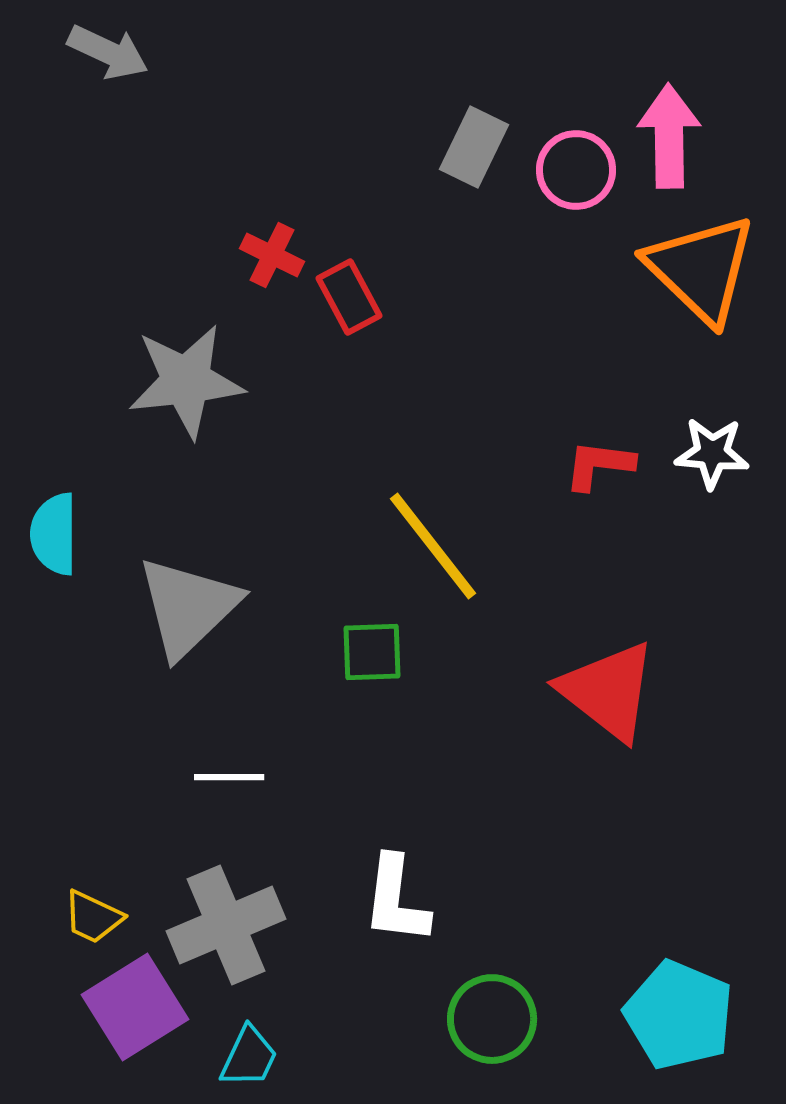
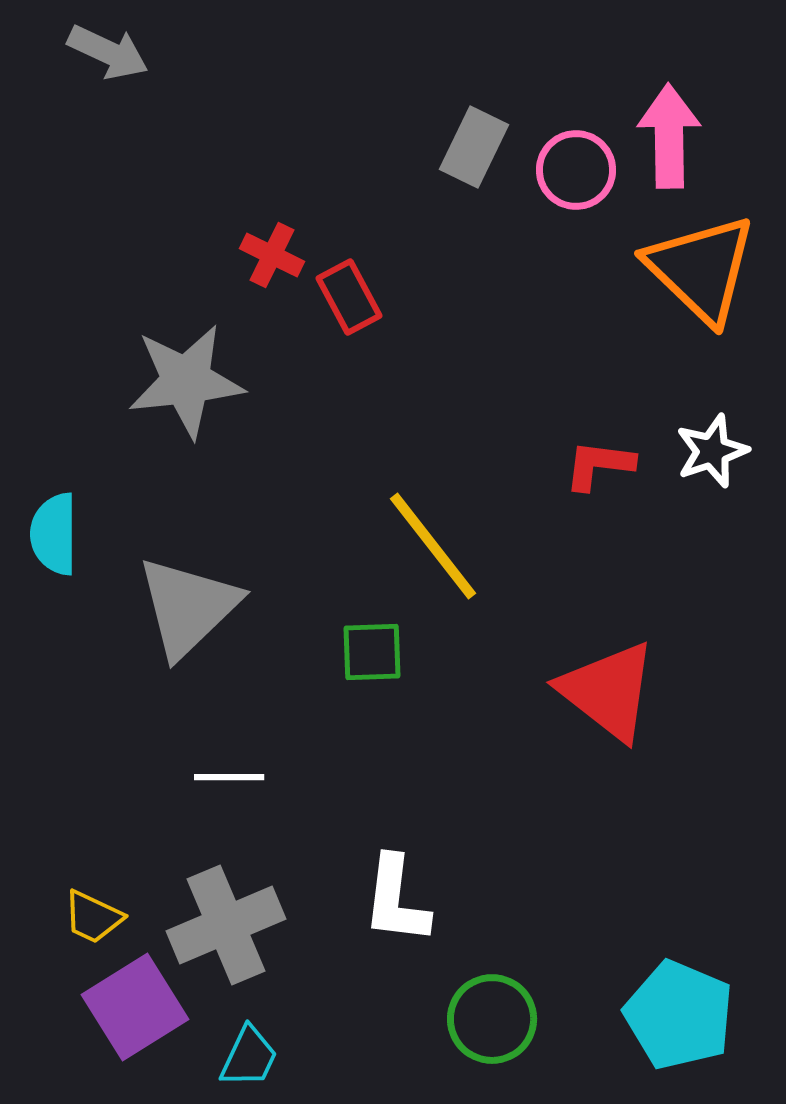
white star: moved 2 px up; rotated 24 degrees counterclockwise
